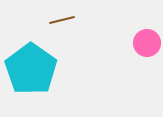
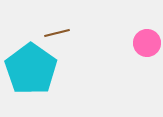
brown line: moved 5 px left, 13 px down
